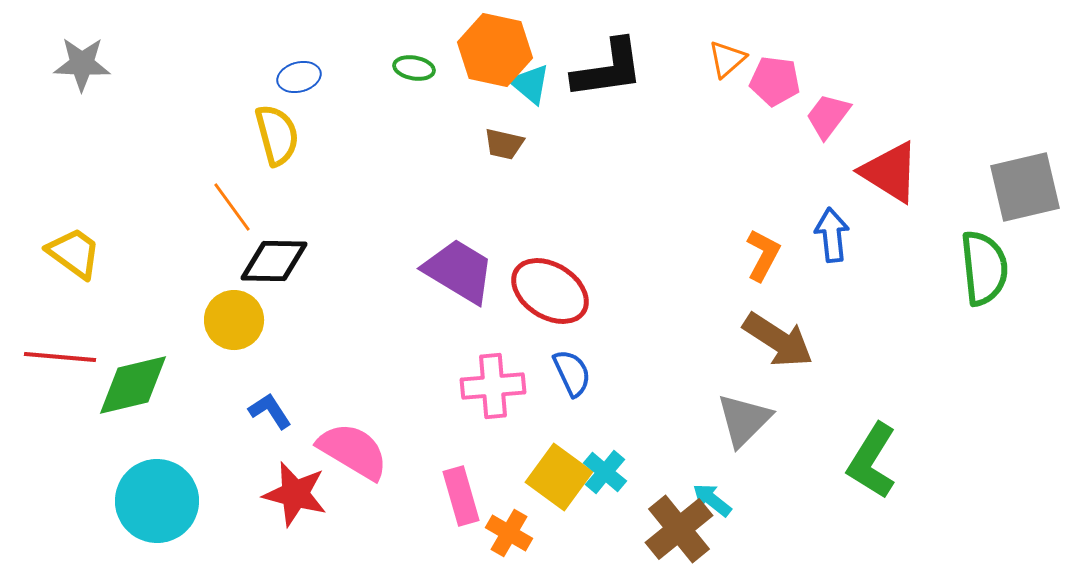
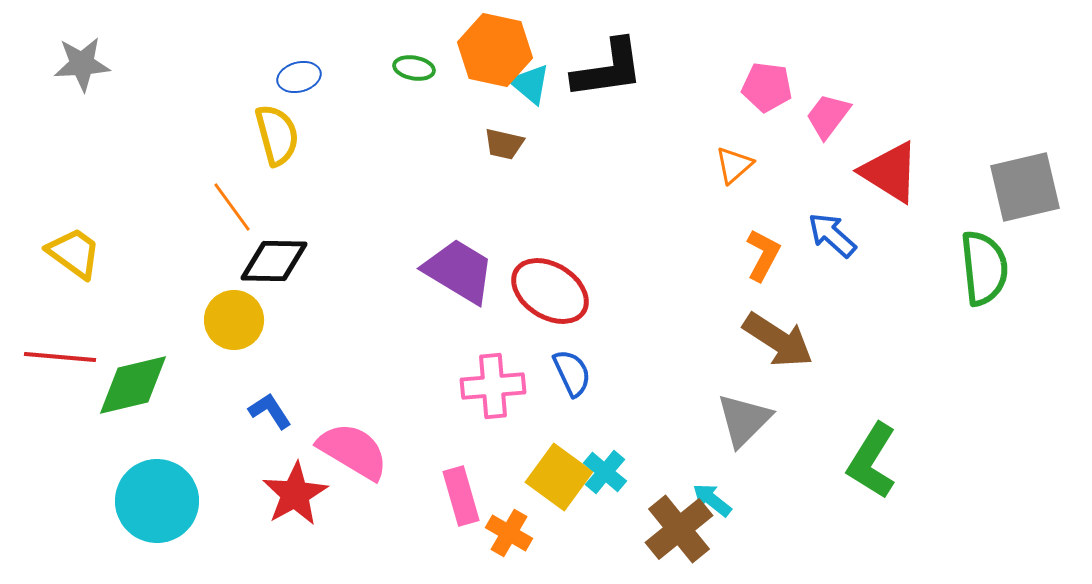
orange triangle: moved 7 px right, 106 px down
gray star: rotated 6 degrees counterclockwise
pink pentagon: moved 8 px left, 6 px down
blue arrow: rotated 42 degrees counterclockwise
red star: rotated 28 degrees clockwise
